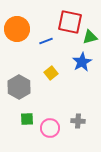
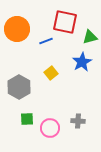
red square: moved 5 px left
